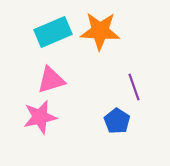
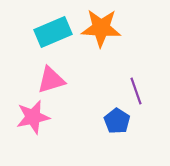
orange star: moved 1 px right, 3 px up
purple line: moved 2 px right, 4 px down
pink star: moved 7 px left
